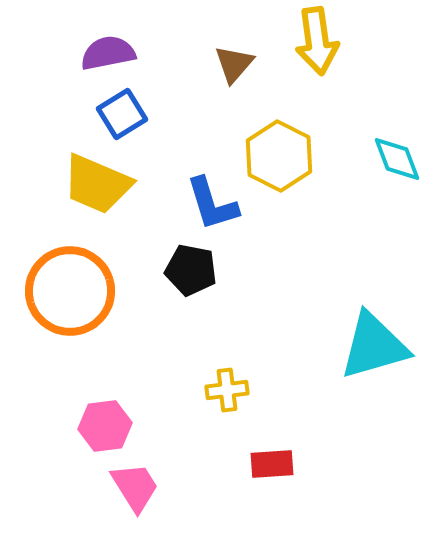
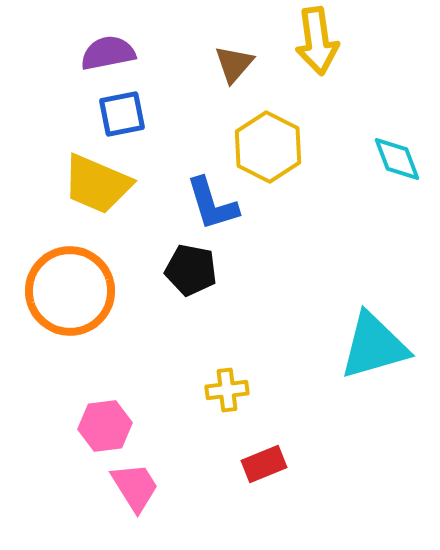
blue square: rotated 21 degrees clockwise
yellow hexagon: moved 11 px left, 9 px up
red rectangle: moved 8 px left; rotated 18 degrees counterclockwise
